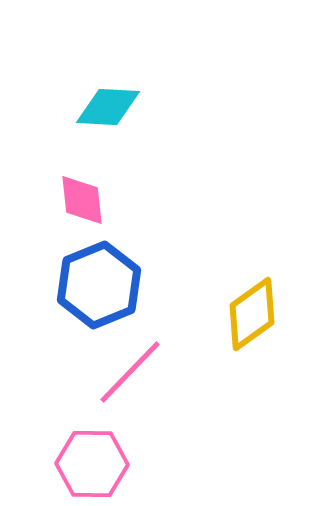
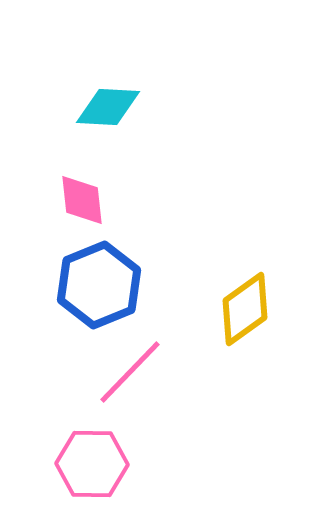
yellow diamond: moved 7 px left, 5 px up
